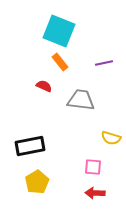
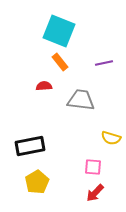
red semicircle: rotated 28 degrees counterclockwise
red arrow: rotated 48 degrees counterclockwise
